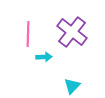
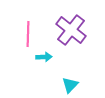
purple cross: moved 1 px left, 2 px up
cyan triangle: moved 2 px left, 1 px up
